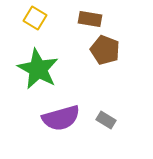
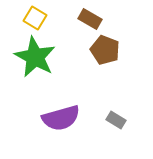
brown rectangle: rotated 20 degrees clockwise
green star: moved 3 px left, 12 px up
gray rectangle: moved 10 px right
